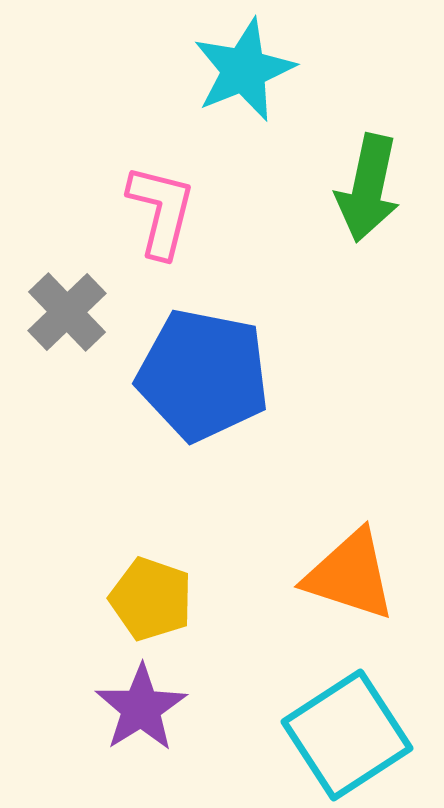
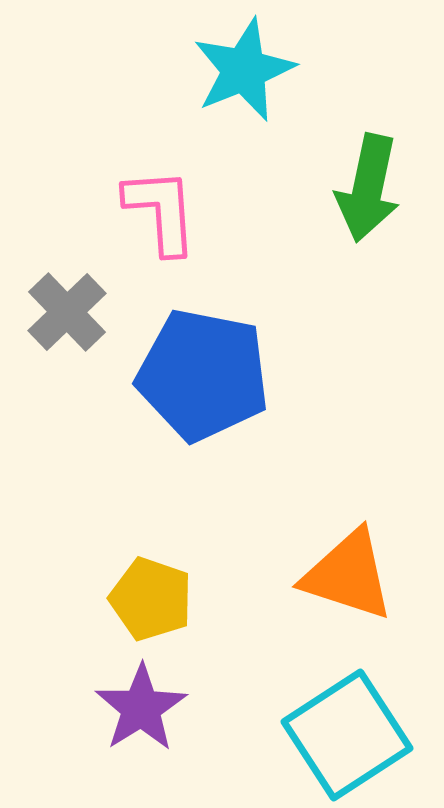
pink L-shape: rotated 18 degrees counterclockwise
orange triangle: moved 2 px left
